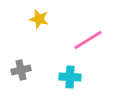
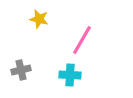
pink line: moved 6 px left; rotated 28 degrees counterclockwise
cyan cross: moved 2 px up
